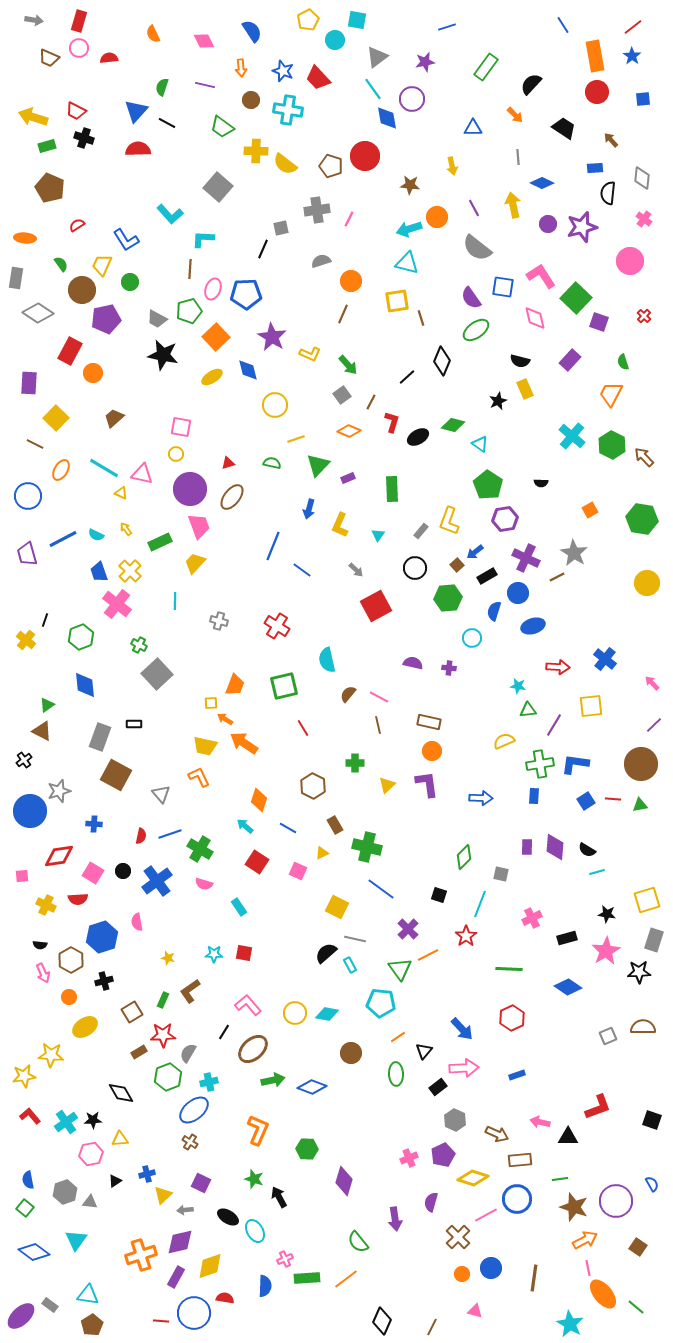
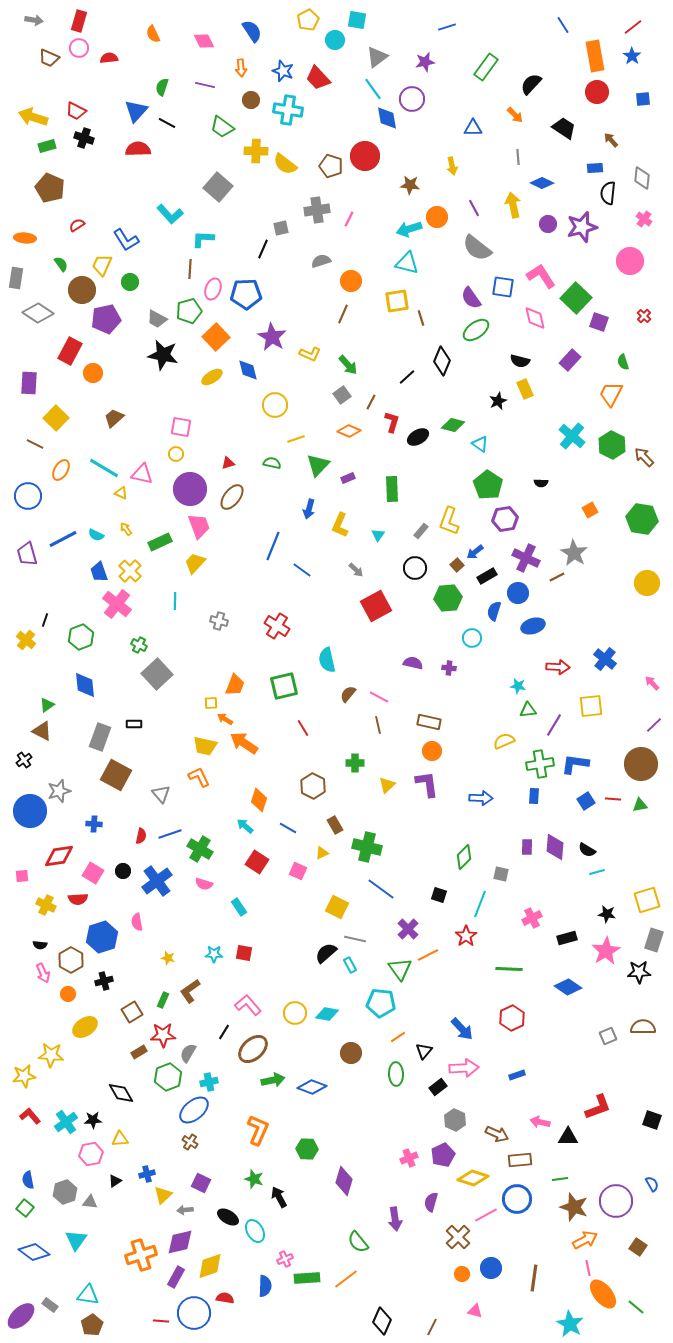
orange circle at (69, 997): moved 1 px left, 3 px up
